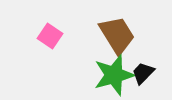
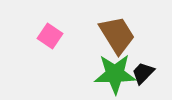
green star: moved 1 px right, 1 px up; rotated 15 degrees clockwise
